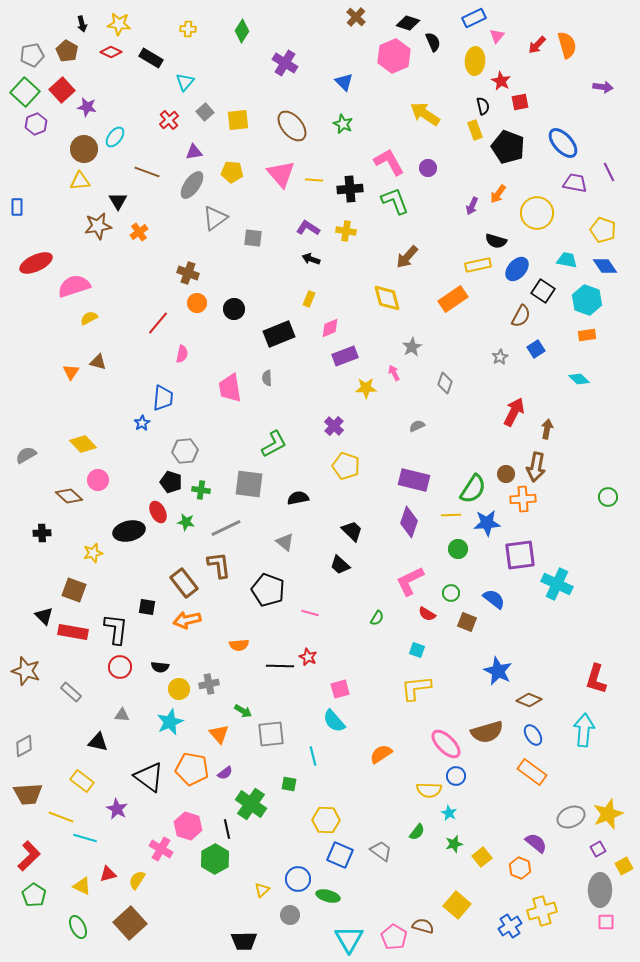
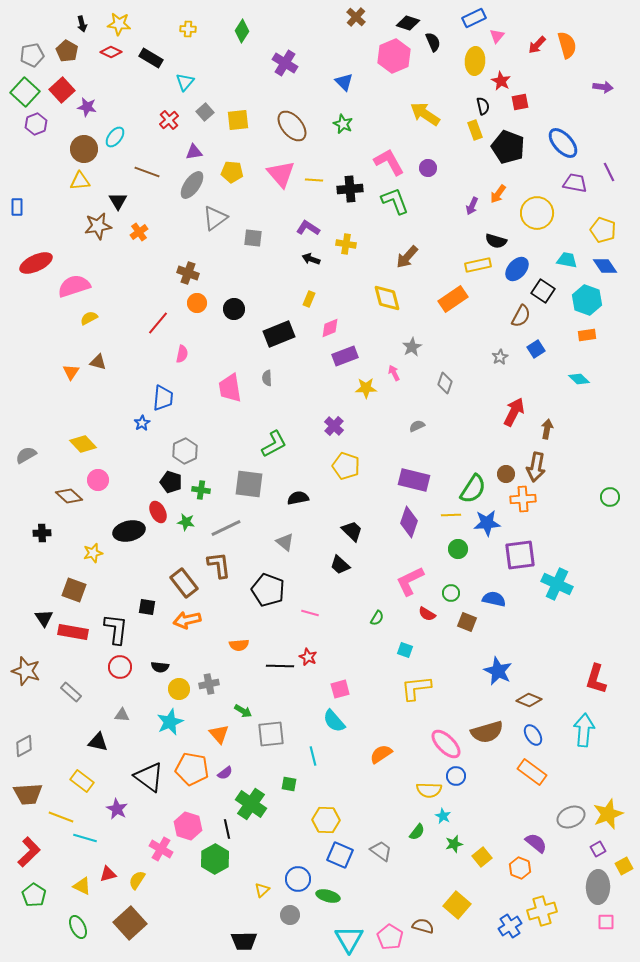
yellow cross at (346, 231): moved 13 px down
gray hexagon at (185, 451): rotated 20 degrees counterclockwise
green circle at (608, 497): moved 2 px right
blue semicircle at (494, 599): rotated 25 degrees counterclockwise
black triangle at (44, 616): moved 2 px down; rotated 12 degrees clockwise
cyan square at (417, 650): moved 12 px left
cyan star at (449, 813): moved 6 px left, 3 px down
red L-shape at (29, 856): moved 4 px up
gray ellipse at (600, 890): moved 2 px left, 3 px up
pink pentagon at (394, 937): moved 4 px left
